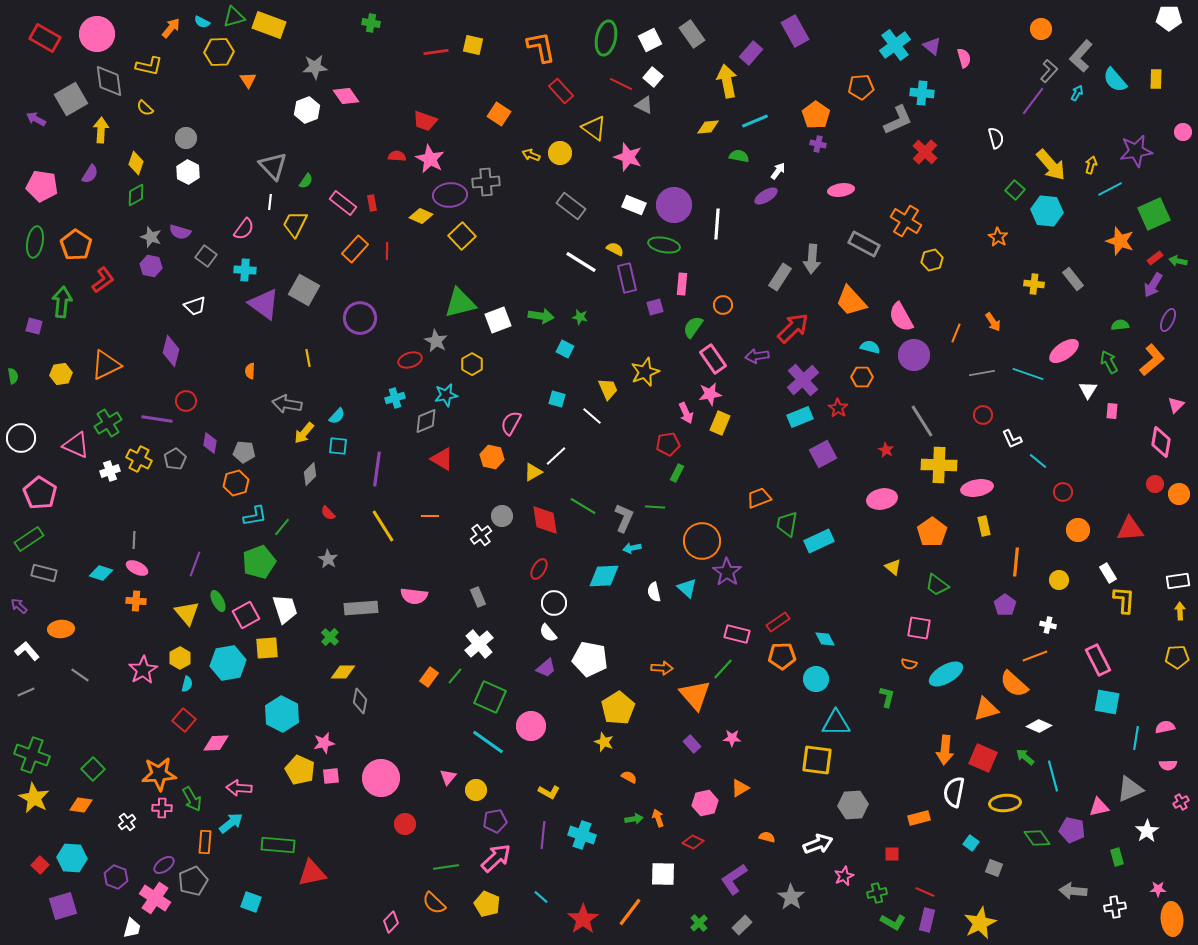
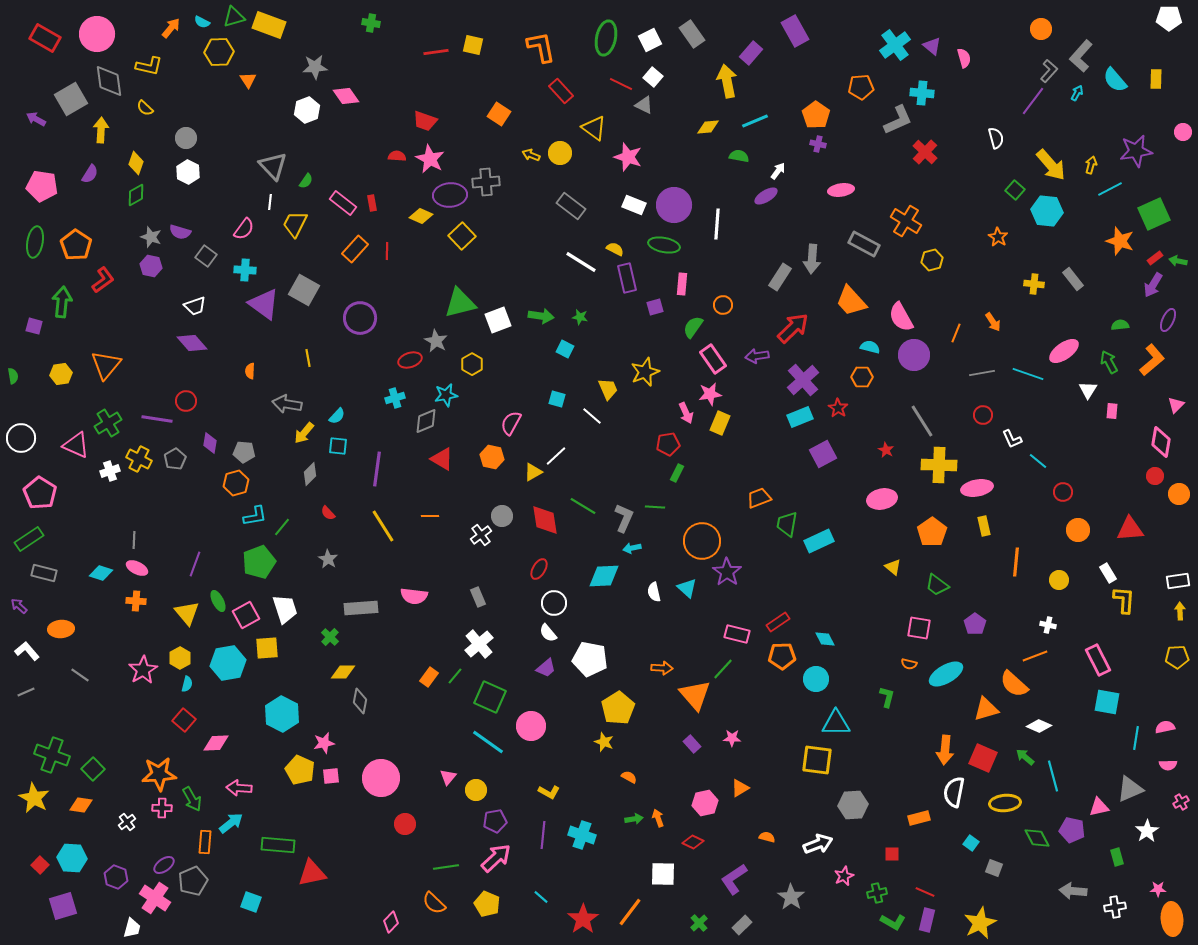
purple diamond at (171, 351): moved 21 px right, 8 px up; rotated 56 degrees counterclockwise
orange triangle at (106, 365): rotated 24 degrees counterclockwise
red circle at (1155, 484): moved 8 px up
purple pentagon at (1005, 605): moved 30 px left, 19 px down
green cross at (32, 755): moved 20 px right
green diamond at (1037, 838): rotated 8 degrees clockwise
